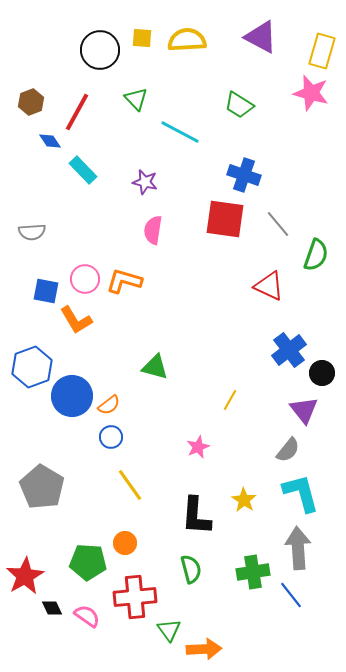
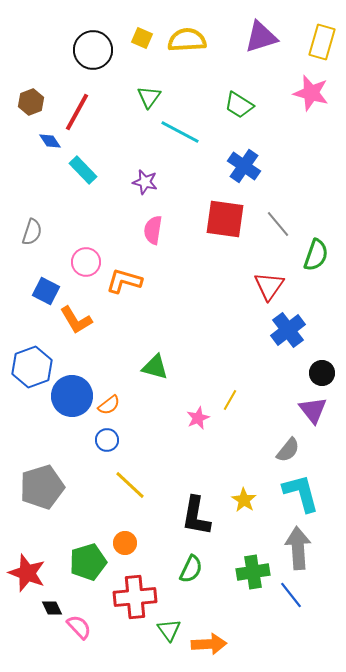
purple triangle at (261, 37): rotated 45 degrees counterclockwise
yellow square at (142, 38): rotated 20 degrees clockwise
black circle at (100, 50): moved 7 px left
yellow rectangle at (322, 51): moved 9 px up
green triangle at (136, 99): moved 13 px right, 2 px up; rotated 20 degrees clockwise
blue cross at (244, 175): moved 9 px up; rotated 16 degrees clockwise
gray semicircle at (32, 232): rotated 68 degrees counterclockwise
pink circle at (85, 279): moved 1 px right, 17 px up
red triangle at (269, 286): rotated 40 degrees clockwise
blue square at (46, 291): rotated 16 degrees clockwise
blue cross at (289, 350): moved 1 px left, 20 px up
purple triangle at (304, 410): moved 9 px right
blue circle at (111, 437): moved 4 px left, 3 px down
pink star at (198, 447): moved 29 px up
yellow line at (130, 485): rotated 12 degrees counterclockwise
gray pentagon at (42, 487): rotated 24 degrees clockwise
black L-shape at (196, 516): rotated 6 degrees clockwise
green pentagon at (88, 562): rotated 21 degrees counterclockwise
green semicircle at (191, 569): rotated 40 degrees clockwise
red star at (25, 576): moved 2 px right, 3 px up; rotated 21 degrees counterclockwise
pink semicircle at (87, 616): moved 8 px left, 11 px down; rotated 12 degrees clockwise
orange arrow at (204, 649): moved 5 px right, 5 px up
